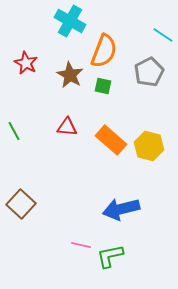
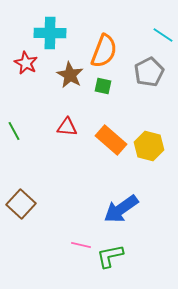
cyan cross: moved 20 px left, 12 px down; rotated 28 degrees counterclockwise
blue arrow: rotated 21 degrees counterclockwise
